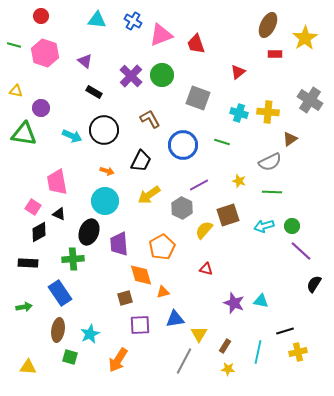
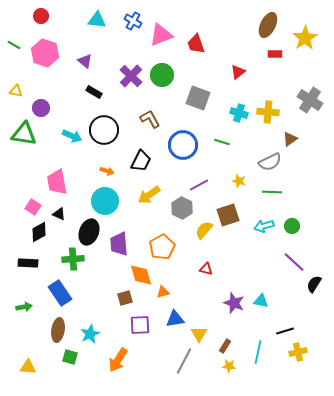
green line at (14, 45): rotated 16 degrees clockwise
purple line at (301, 251): moved 7 px left, 11 px down
yellow star at (228, 369): moved 1 px right, 3 px up
